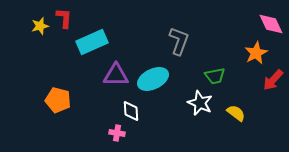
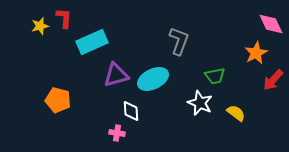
purple triangle: rotated 16 degrees counterclockwise
